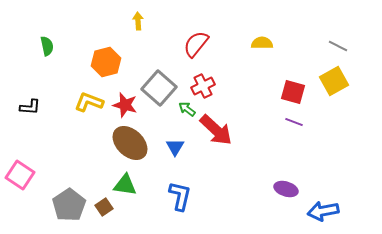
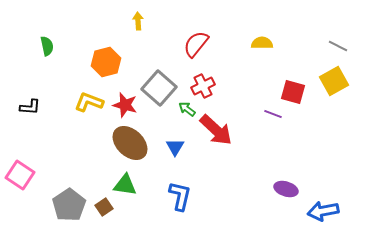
purple line: moved 21 px left, 8 px up
